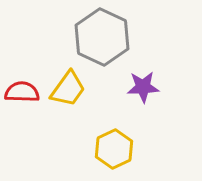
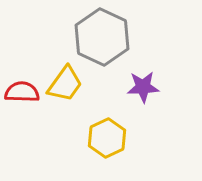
yellow trapezoid: moved 3 px left, 5 px up
yellow hexagon: moved 7 px left, 11 px up
